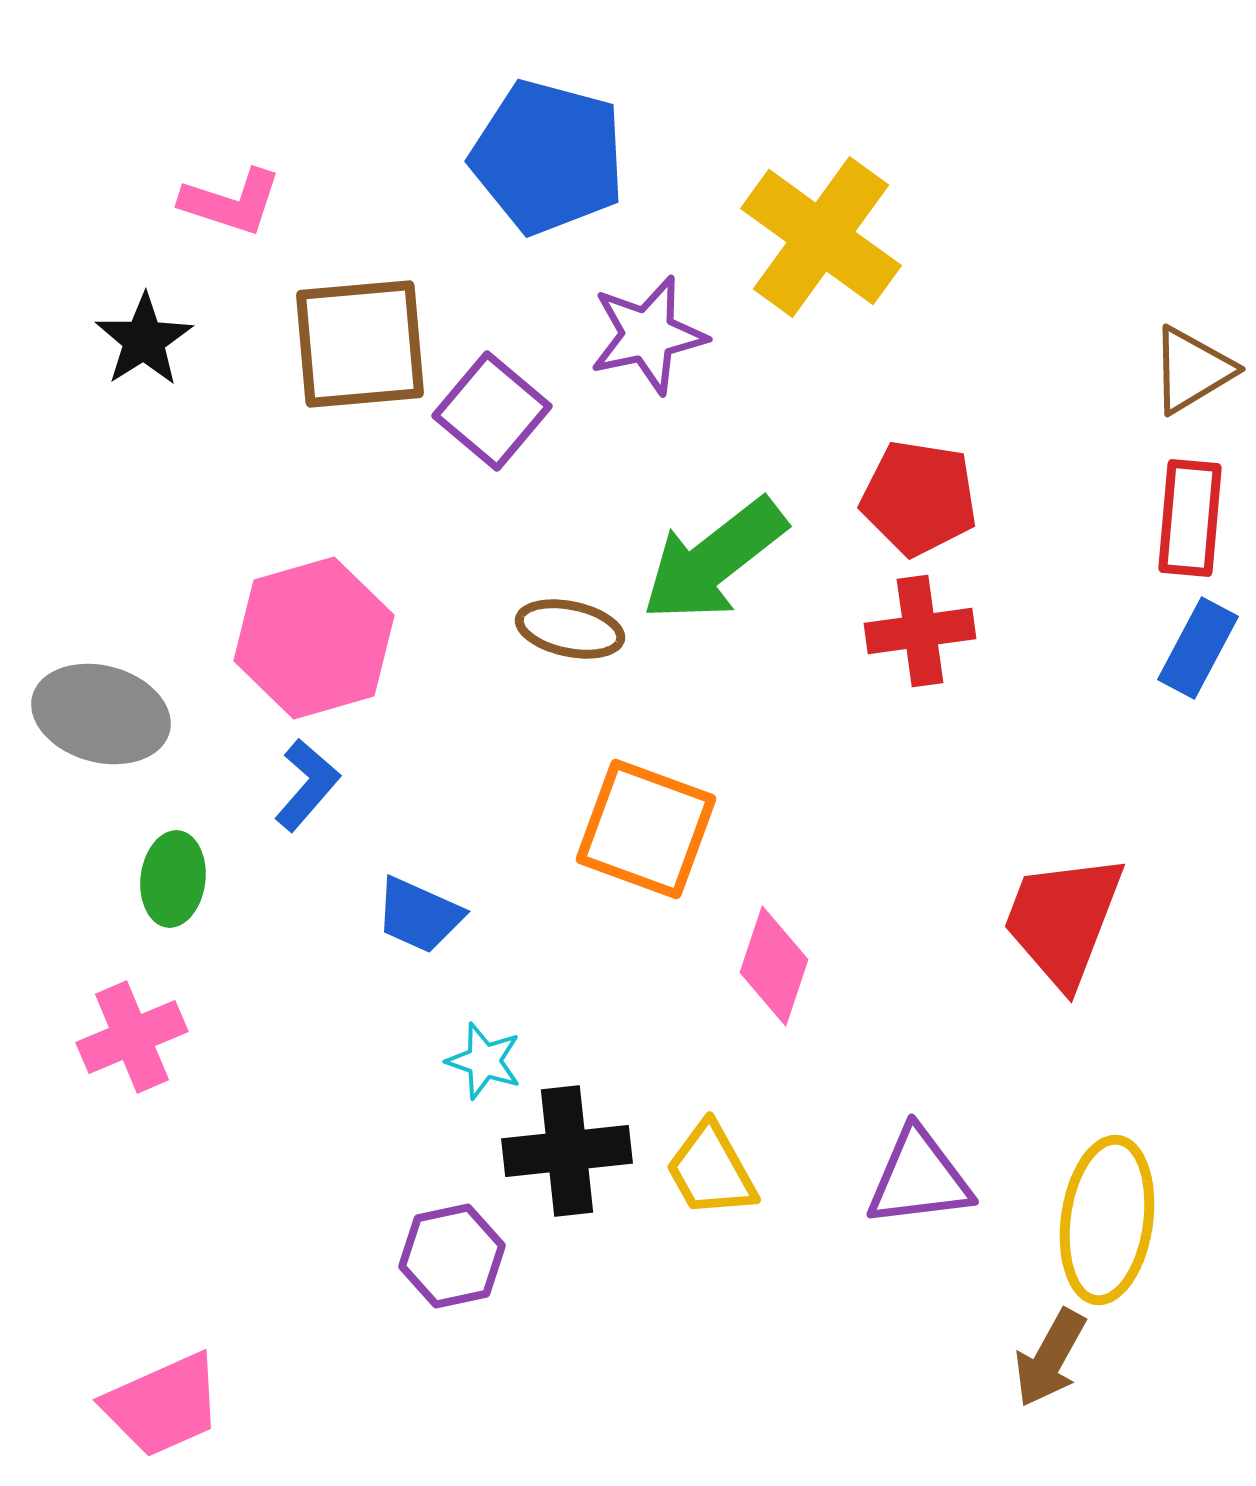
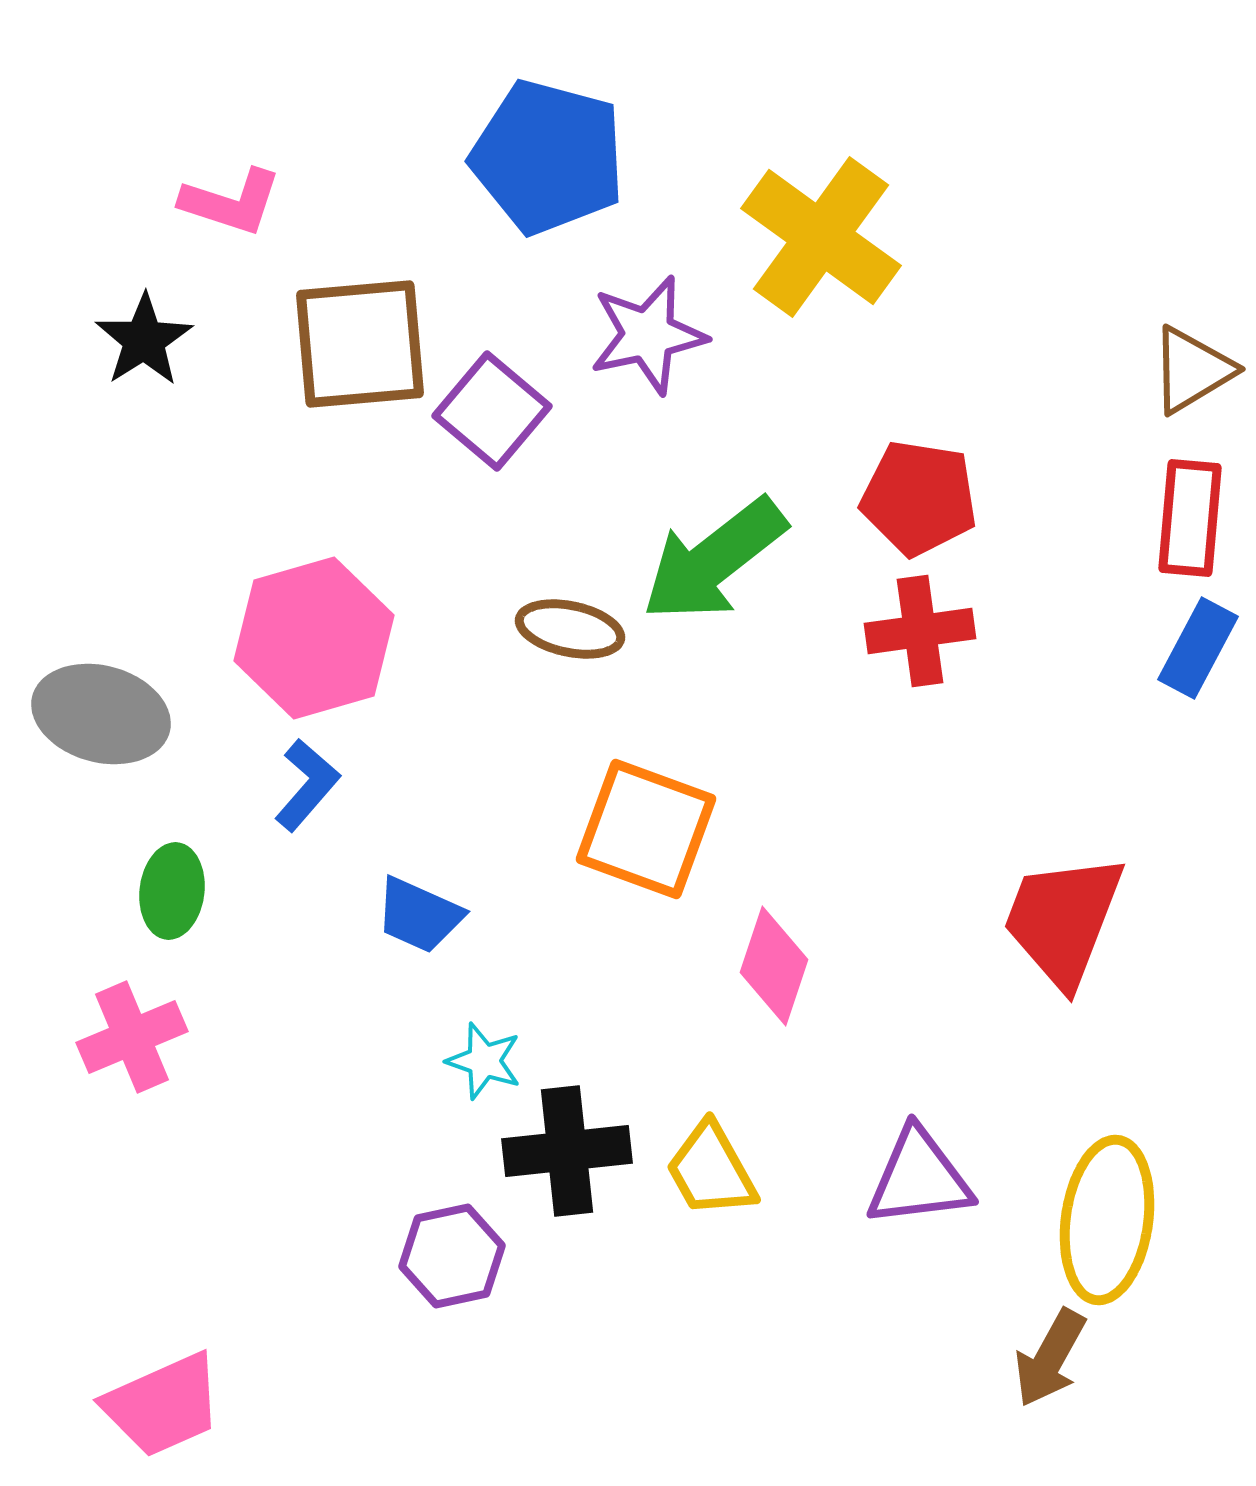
green ellipse: moved 1 px left, 12 px down
